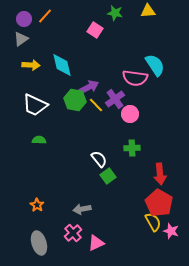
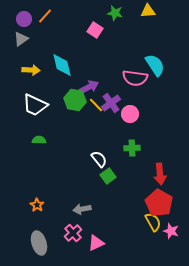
yellow arrow: moved 5 px down
purple cross: moved 4 px left, 4 px down
